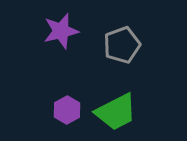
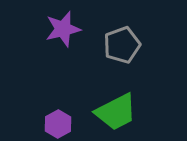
purple star: moved 2 px right, 2 px up
purple hexagon: moved 9 px left, 14 px down
